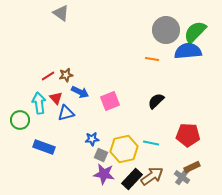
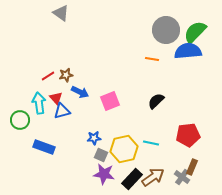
blue triangle: moved 4 px left, 2 px up
red pentagon: rotated 10 degrees counterclockwise
blue star: moved 2 px right, 1 px up
brown rectangle: rotated 42 degrees counterclockwise
brown arrow: moved 1 px right, 1 px down
